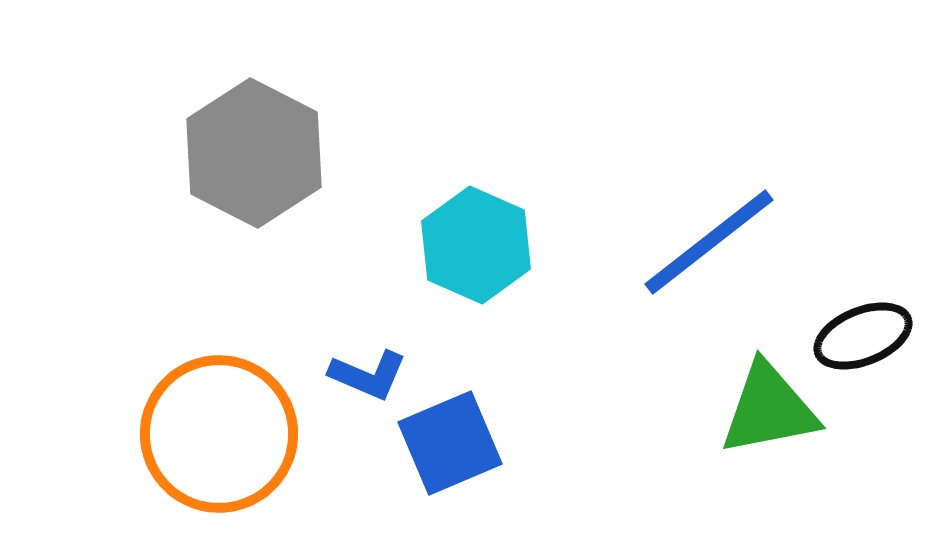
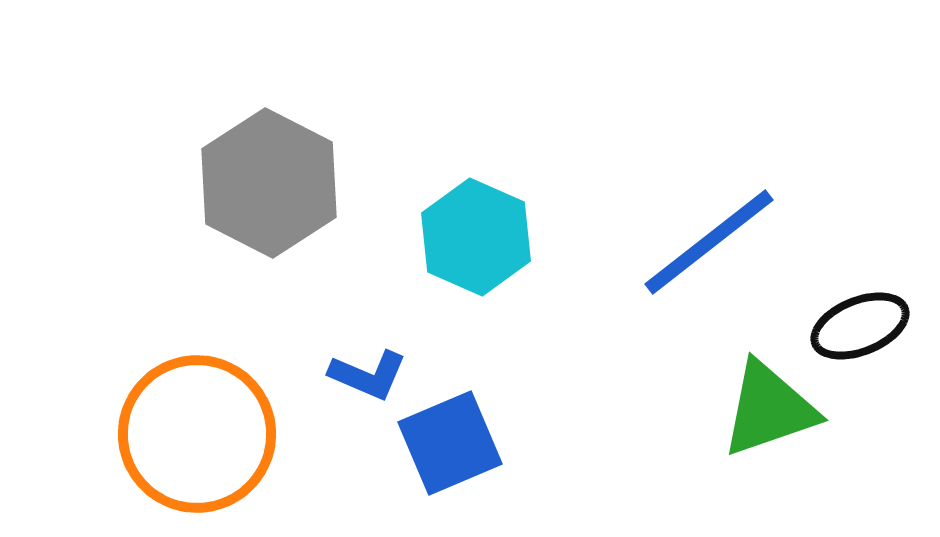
gray hexagon: moved 15 px right, 30 px down
cyan hexagon: moved 8 px up
black ellipse: moved 3 px left, 10 px up
green triangle: rotated 8 degrees counterclockwise
orange circle: moved 22 px left
